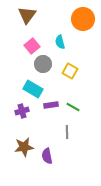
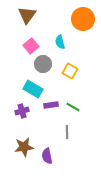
pink square: moved 1 px left
